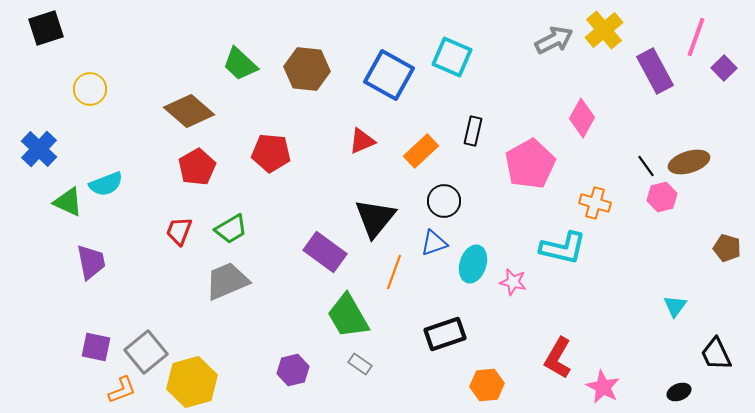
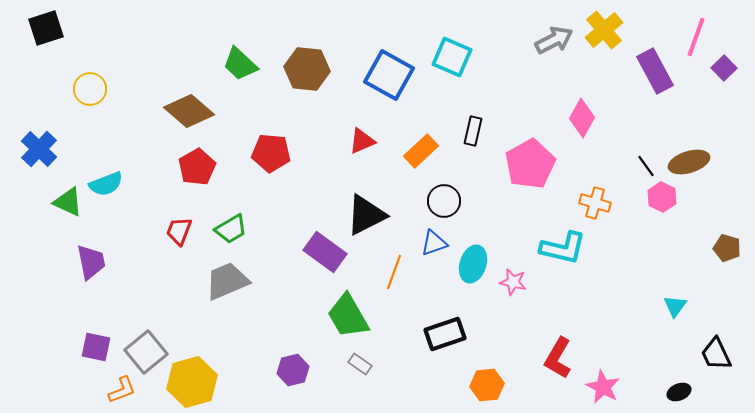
pink hexagon at (662, 197): rotated 20 degrees counterclockwise
black triangle at (375, 218): moved 9 px left, 3 px up; rotated 24 degrees clockwise
